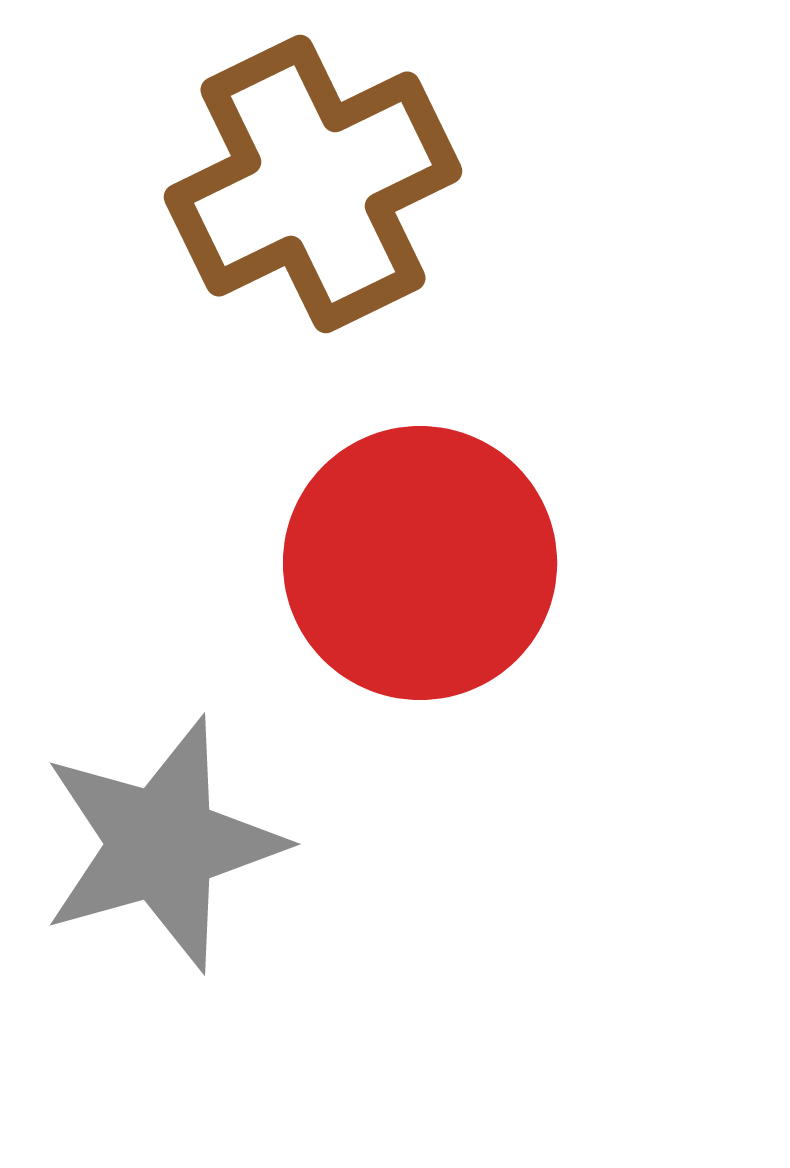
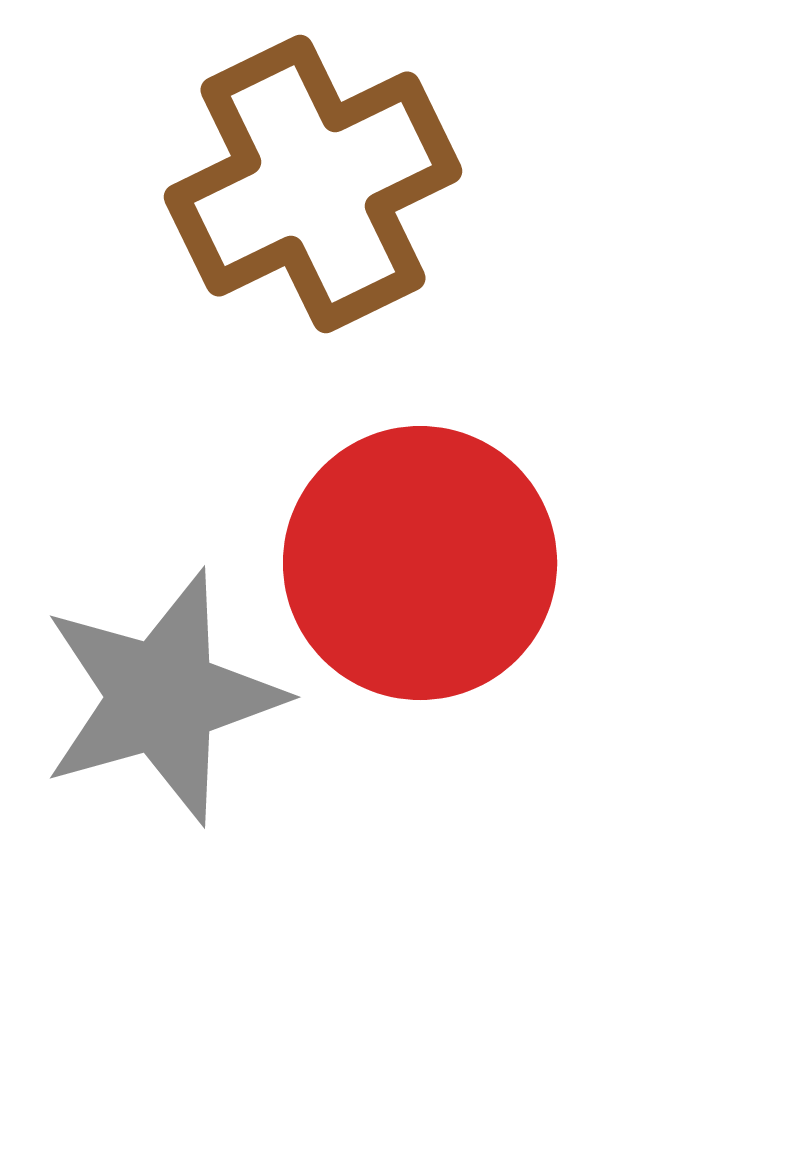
gray star: moved 147 px up
